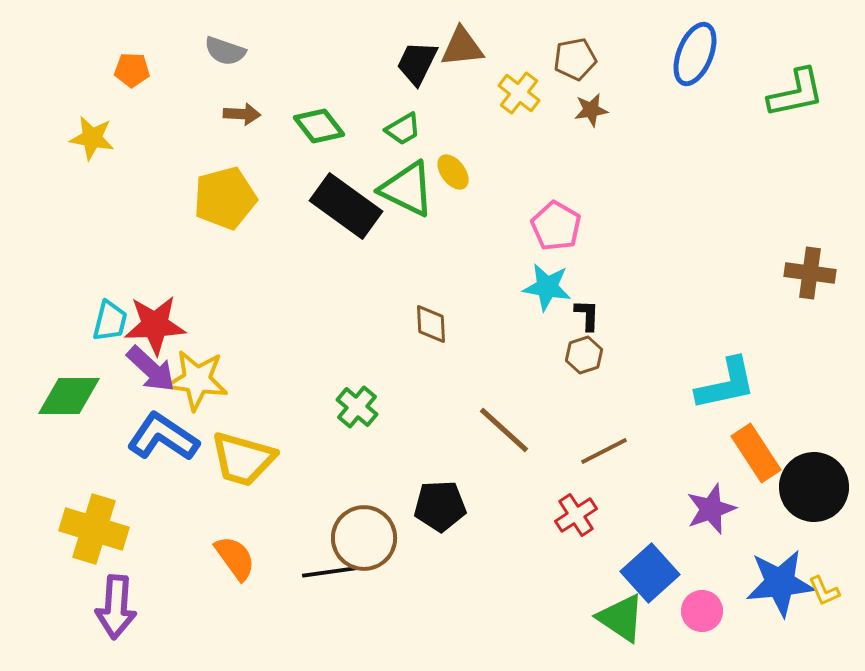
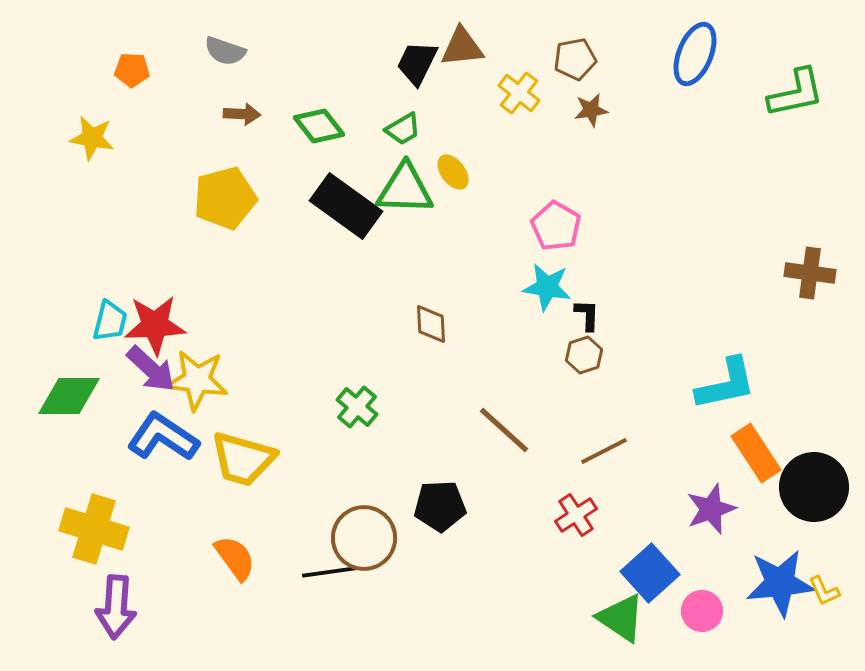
green triangle at (407, 189): moved 2 px left; rotated 24 degrees counterclockwise
